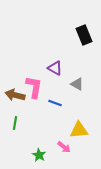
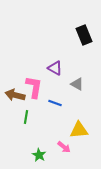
green line: moved 11 px right, 6 px up
